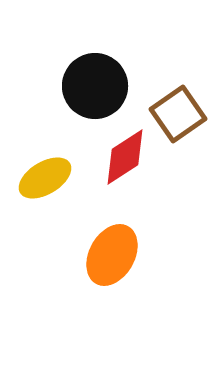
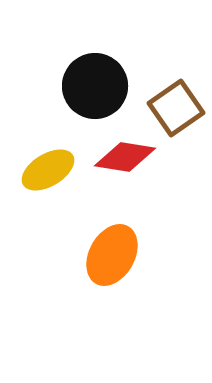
brown square: moved 2 px left, 6 px up
red diamond: rotated 42 degrees clockwise
yellow ellipse: moved 3 px right, 8 px up
